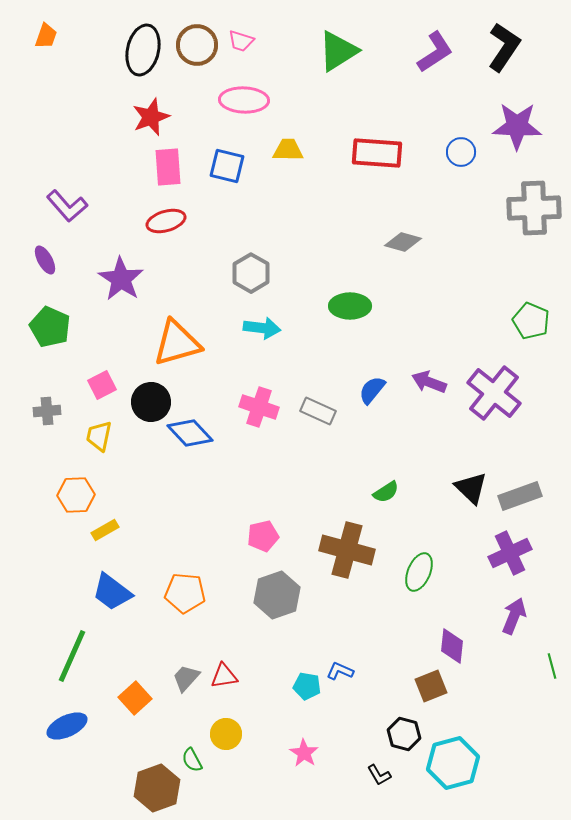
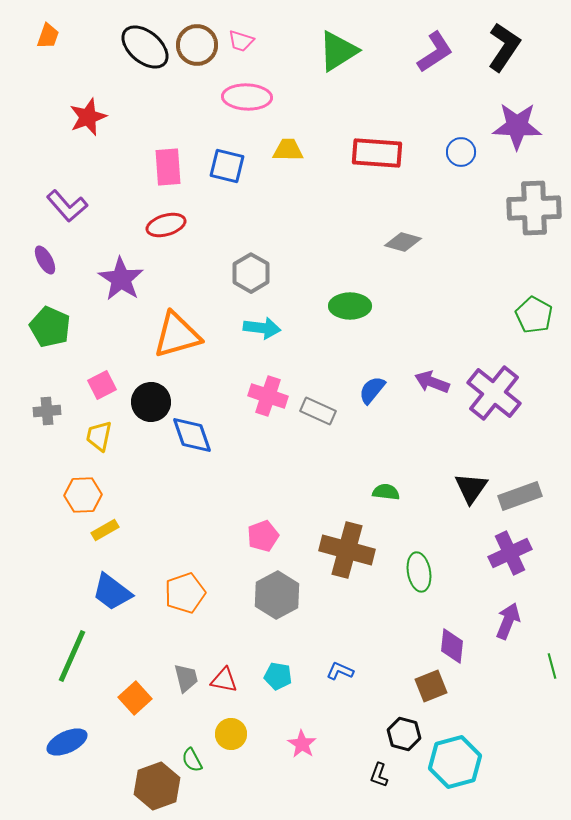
orange trapezoid at (46, 36): moved 2 px right
black ellipse at (143, 50): moved 2 px right, 3 px up; rotated 63 degrees counterclockwise
pink ellipse at (244, 100): moved 3 px right, 3 px up
red star at (151, 117): moved 63 px left
red ellipse at (166, 221): moved 4 px down
green pentagon at (531, 321): moved 3 px right, 6 px up; rotated 6 degrees clockwise
orange triangle at (177, 343): moved 8 px up
purple arrow at (429, 382): moved 3 px right
pink cross at (259, 407): moved 9 px right, 11 px up
blue diamond at (190, 433): moved 2 px right, 2 px down; rotated 24 degrees clockwise
black triangle at (471, 488): rotated 21 degrees clockwise
green semicircle at (386, 492): rotated 140 degrees counterclockwise
orange hexagon at (76, 495): moved 7 px right
pink pentagon at (263, 536): rotated 8 degrees counterclockwise
green ellipse at (419, 572): rotated 33 degrees counterclockwise
orange pentagon at (185, 593): rotated 24 degrees counterclockwise
gray hexagon at (277, 595): rotated 9 degrees counterclockwise
purple arrow at (514, 616): moved 6 px left, 5 px down
red triangle at (224, 676): moved 4 px down; rotated 20 degrees clockwise
gray trapezoid at (186, 678): rotated 124 degrees clockwise
cyan pentagon at (307, 686): moved 29 px left, 10 px up
blue ellipse at (67, 726): moved 16 px down
yellow circle at (226, 734): moved 5 px right
pink star at (304, 753): moved 2 px left, 9 px up
cyan hexagon at (453, 763): moved 2 px right, 1 px up
black L-shape at (379, 775): rotated 50 degrees clockwise
brown hexagon at (157, 788): moved 2 px up
